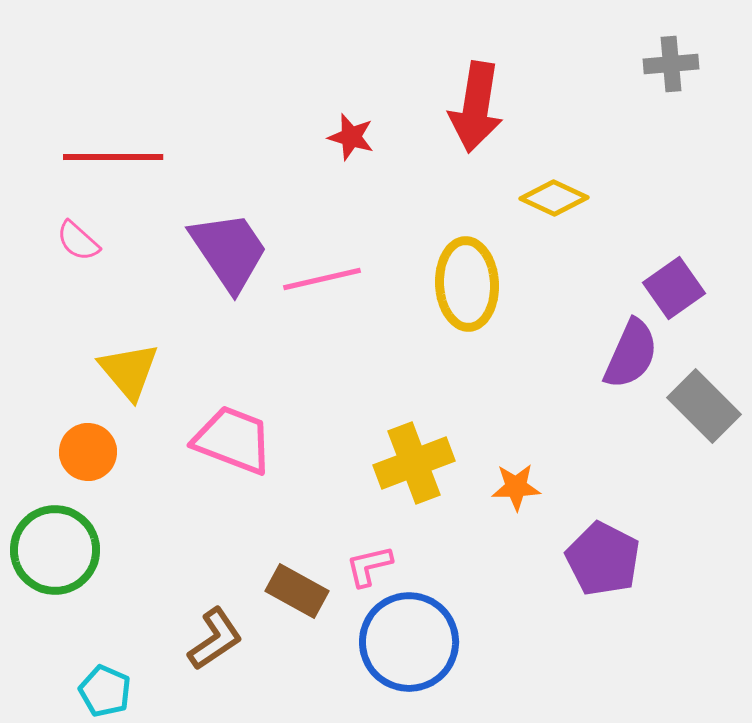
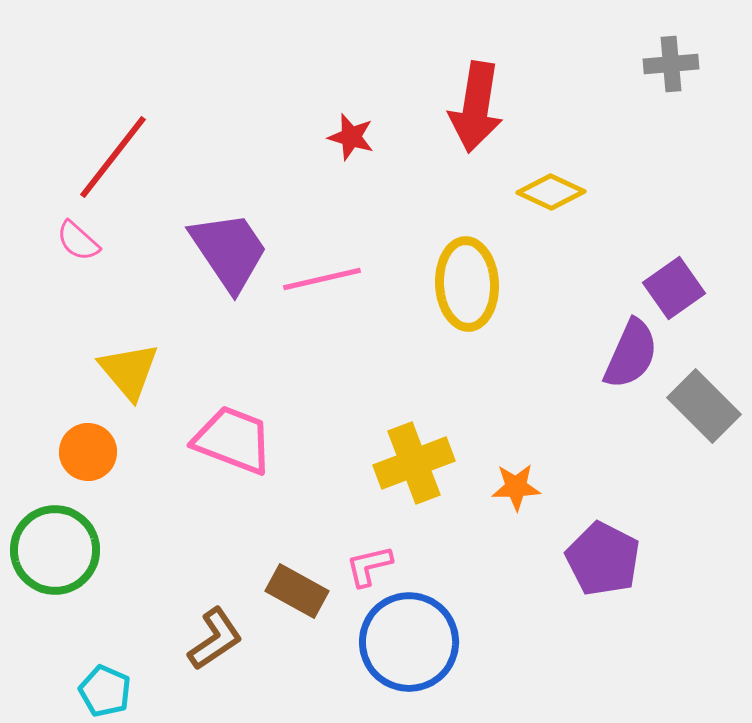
red line: rotated 52 degrees counterclockwise
yellow diamond: moved 3 px left, 6 px up
